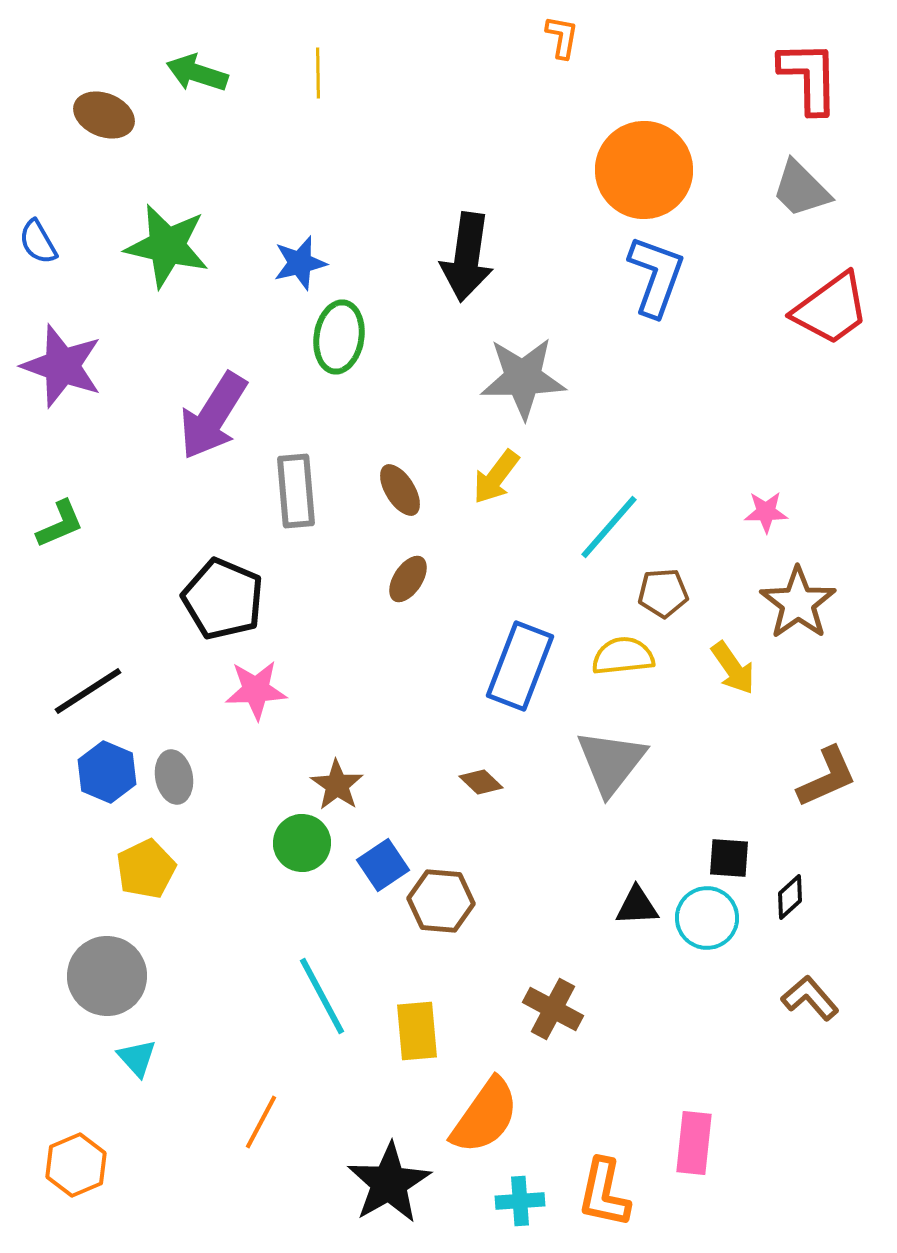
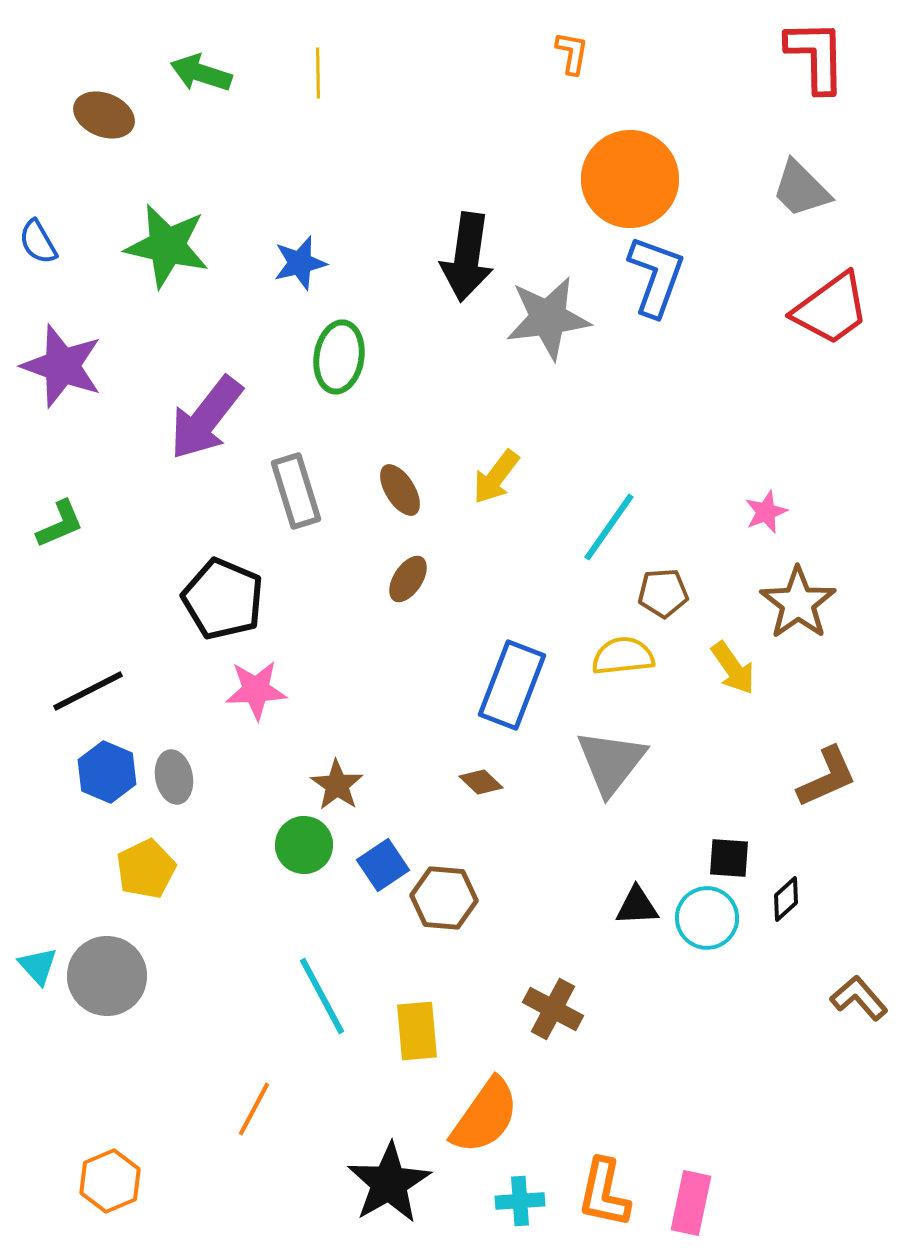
orange L-shape at (562, 37): moved 10 px right, 16 px down
green arrow at (197, 73): moved 4 px right
red L-shape at (809, 77): moved 7 px right, 21 px up
orange circle at (644, 170): moved 14 px left, 9 px down
green ellipse at (339, 337): moved 20 px down
gray star at (523, 378): moved 25 px right, 60 px up; rotated 6 degrees counterclockwise
purple arrow at (213, 416): moved 7 px left, 2 px down; rotated 6 degrees clockwise
gray rectangle at (296, 491): rotated 12 degrees counterclockwise
pink star at (766, 512): rotated 21 degrees counterclockwise
cyan line at (609, 527): rotated 6 degrees counterclockwise
blue rectangle at (520, 666): moved 8 px left, 19 px down
black line at (88, 691): rotated 6 degrees clockwise
green circle at (302, 843): moved 2 px right, 2 px down
black diamond at (790, 897): moved 4 px left, 2 px down
brown hexagon at (441, 901): moved 3 px right, 3 px up
brown L-shape at (810, 998): moved 49 px right
cyan triangle at (137, 1058): moved 99 px left, 92 px up
orange line at (261, 1122): moved 7 px left, 13 px up
pink rectangle at (694, 1143): moved 3 px left, 60 px down; rotated 6 degrees clockwise
orange hexagon at (76, 1165): moved 34 px right, 16 px down
